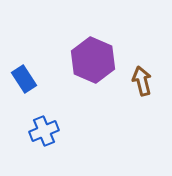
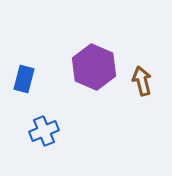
purple hexagon: moved 1 px right, 7 px down
blue rectangle: rotated 48 degrees clockwise
